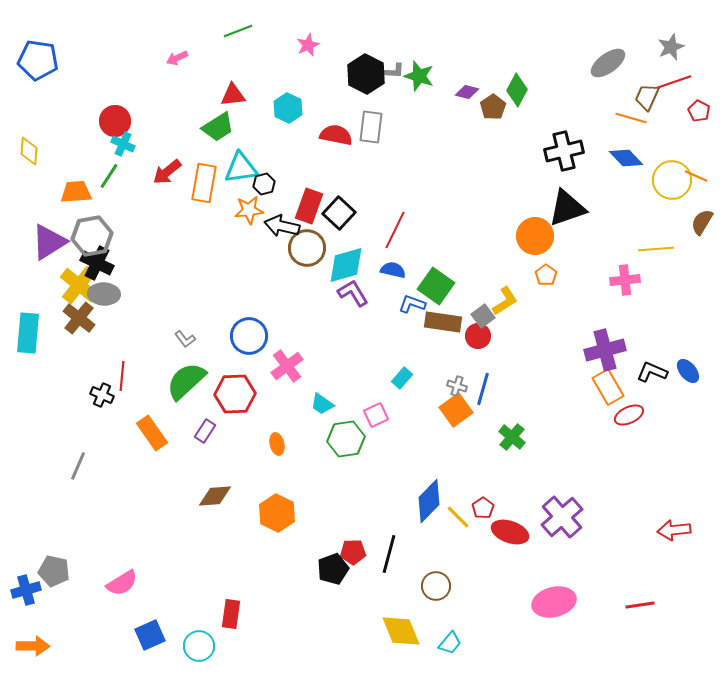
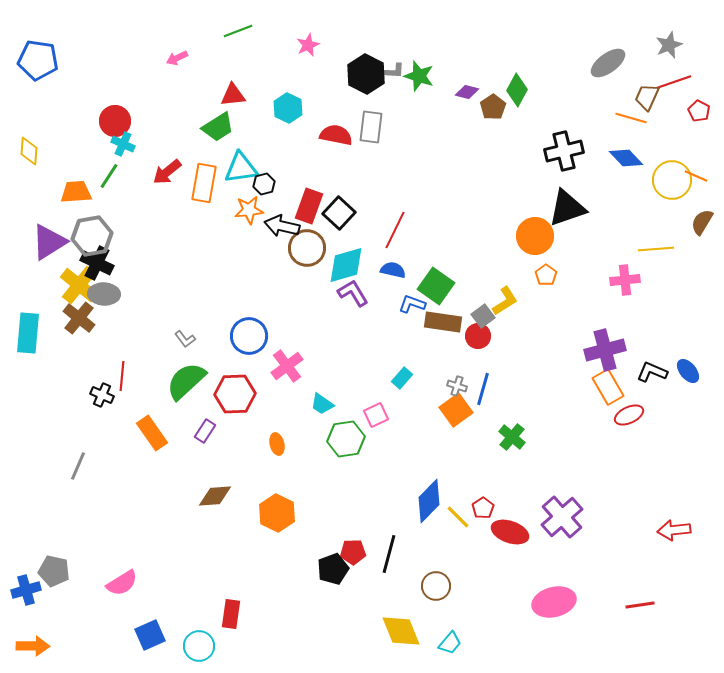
gray star at (671, 47): moved 2 px left, 2 px up
